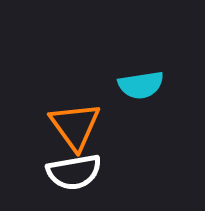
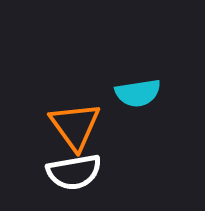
cyan semicircle: moved 3 px left, 8 px down
